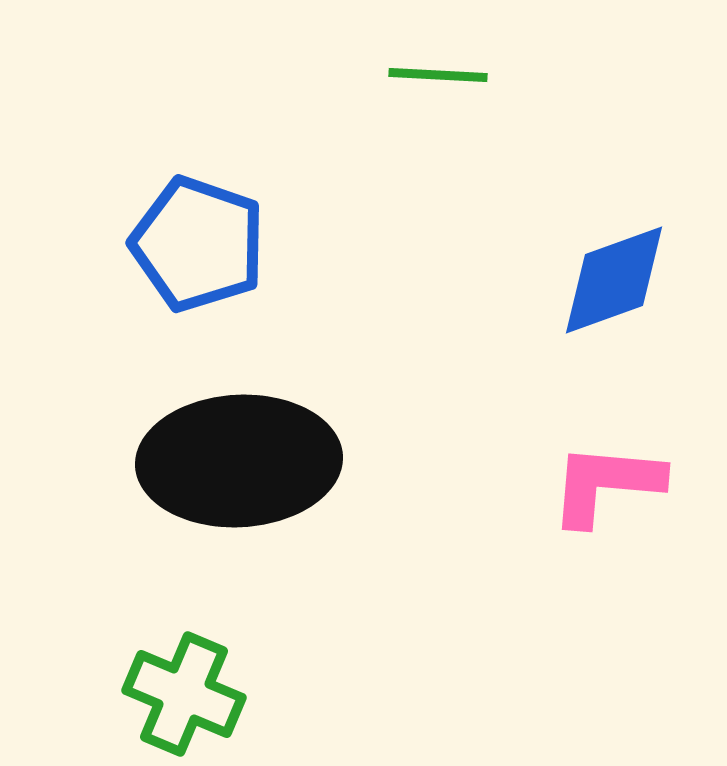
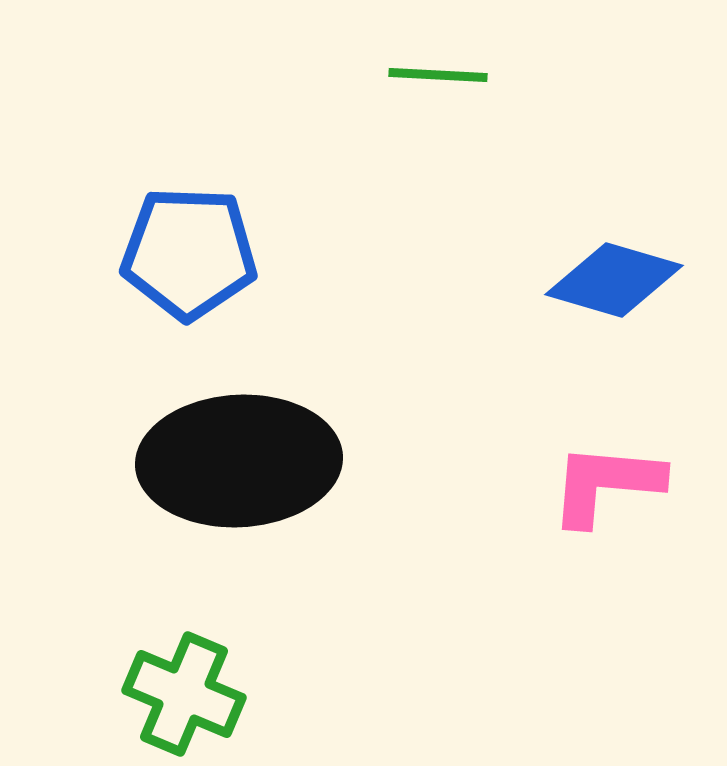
blue pentagon: moved 9 px left, 9 px down; rotated 17 degrees counterclockwise
blue diamond: rotated 36 degrees clockwise
